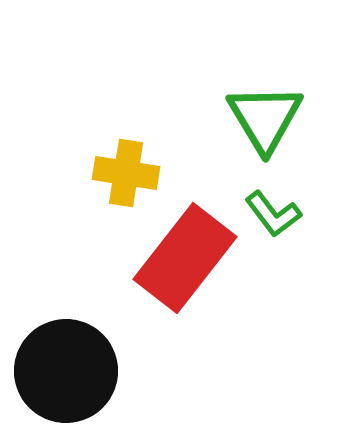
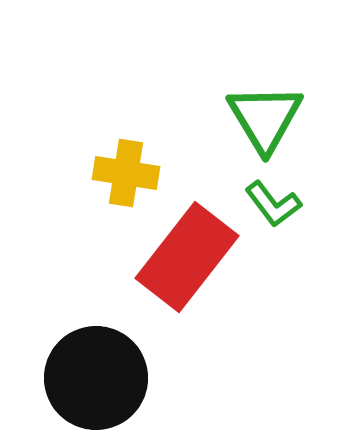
green L-shape: moved 10 px up
red rectangle: moved 2 px right, 1 px up
black circle: moved 30 px right, 7 px down
